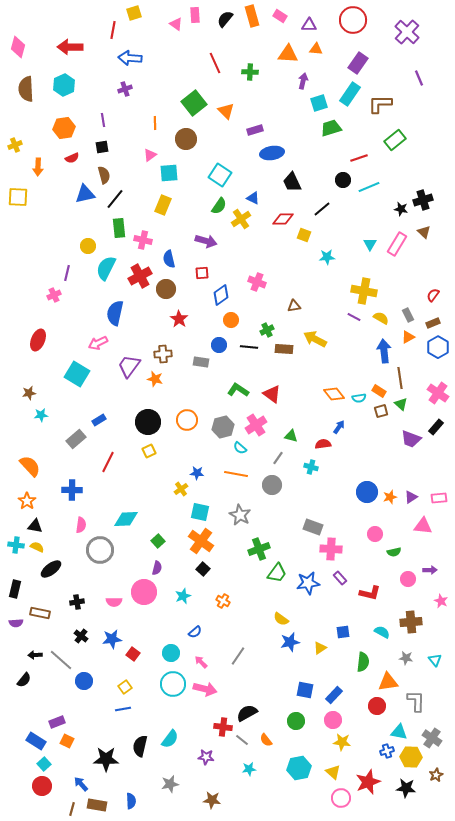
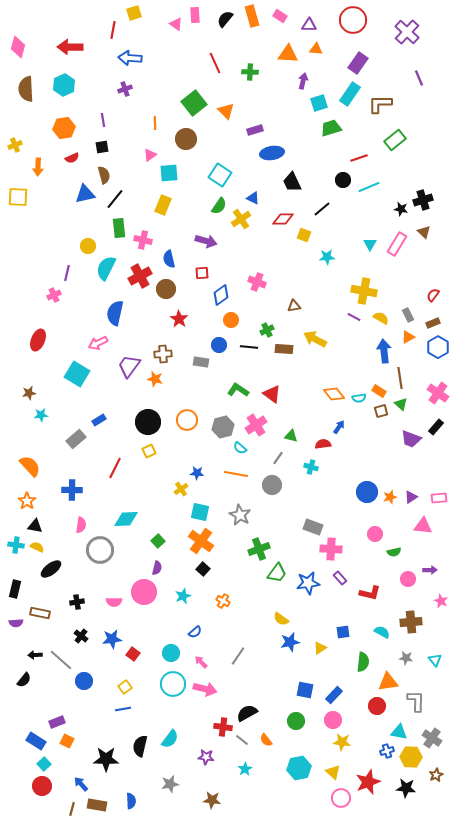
red line at (108, 462): moved 7 px right, 6 px down
cyan star at (249, 769): moved 4 px left; rotated 24 degrees counterclockwise
